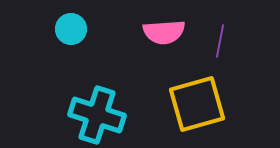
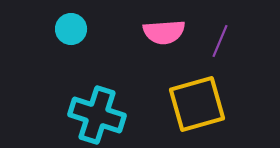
purple line: rotated 12 degrees clockwise
